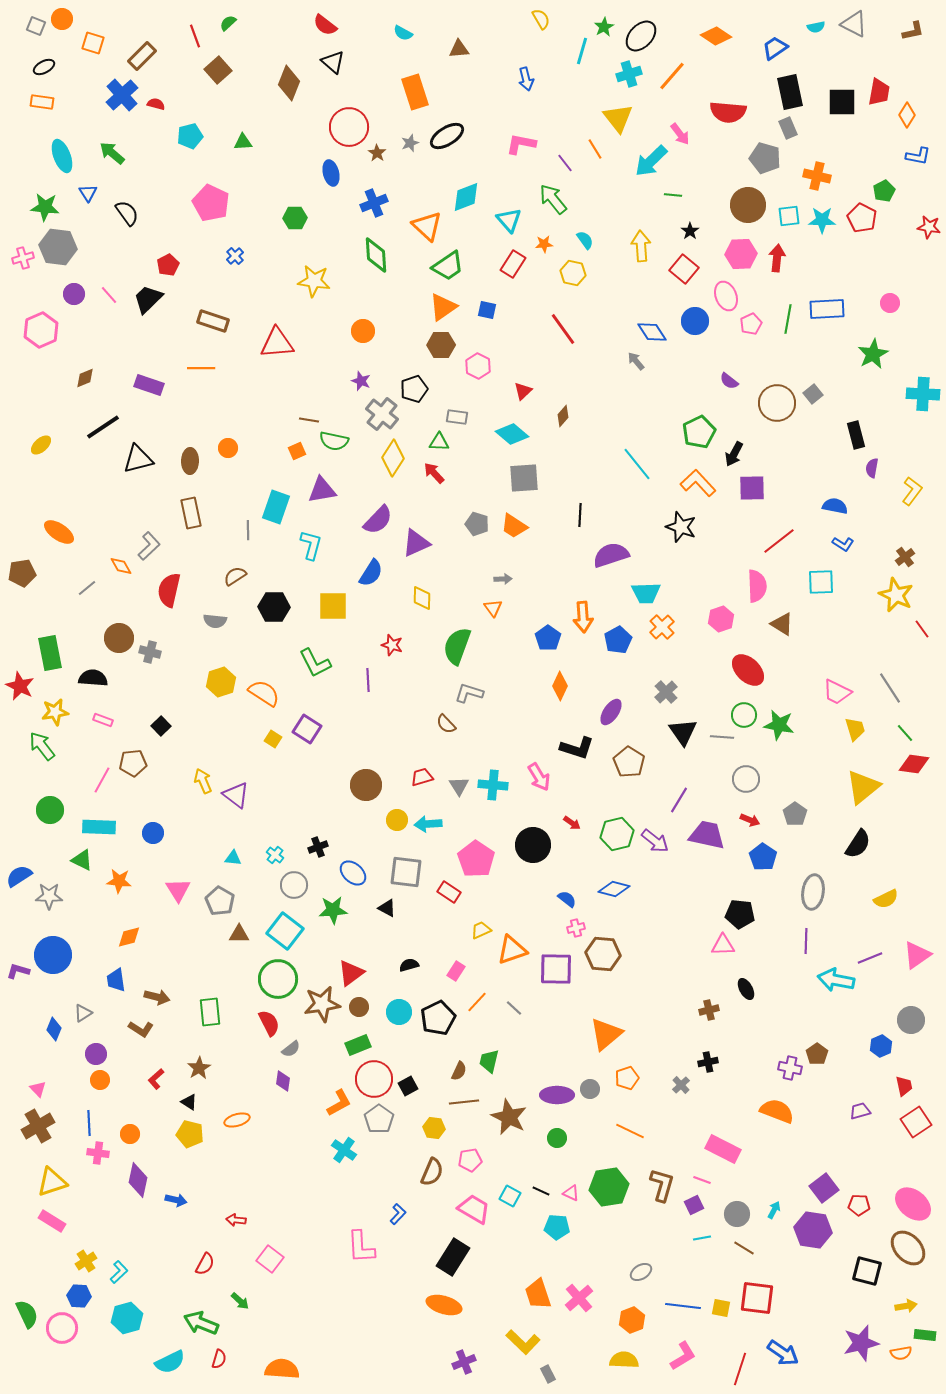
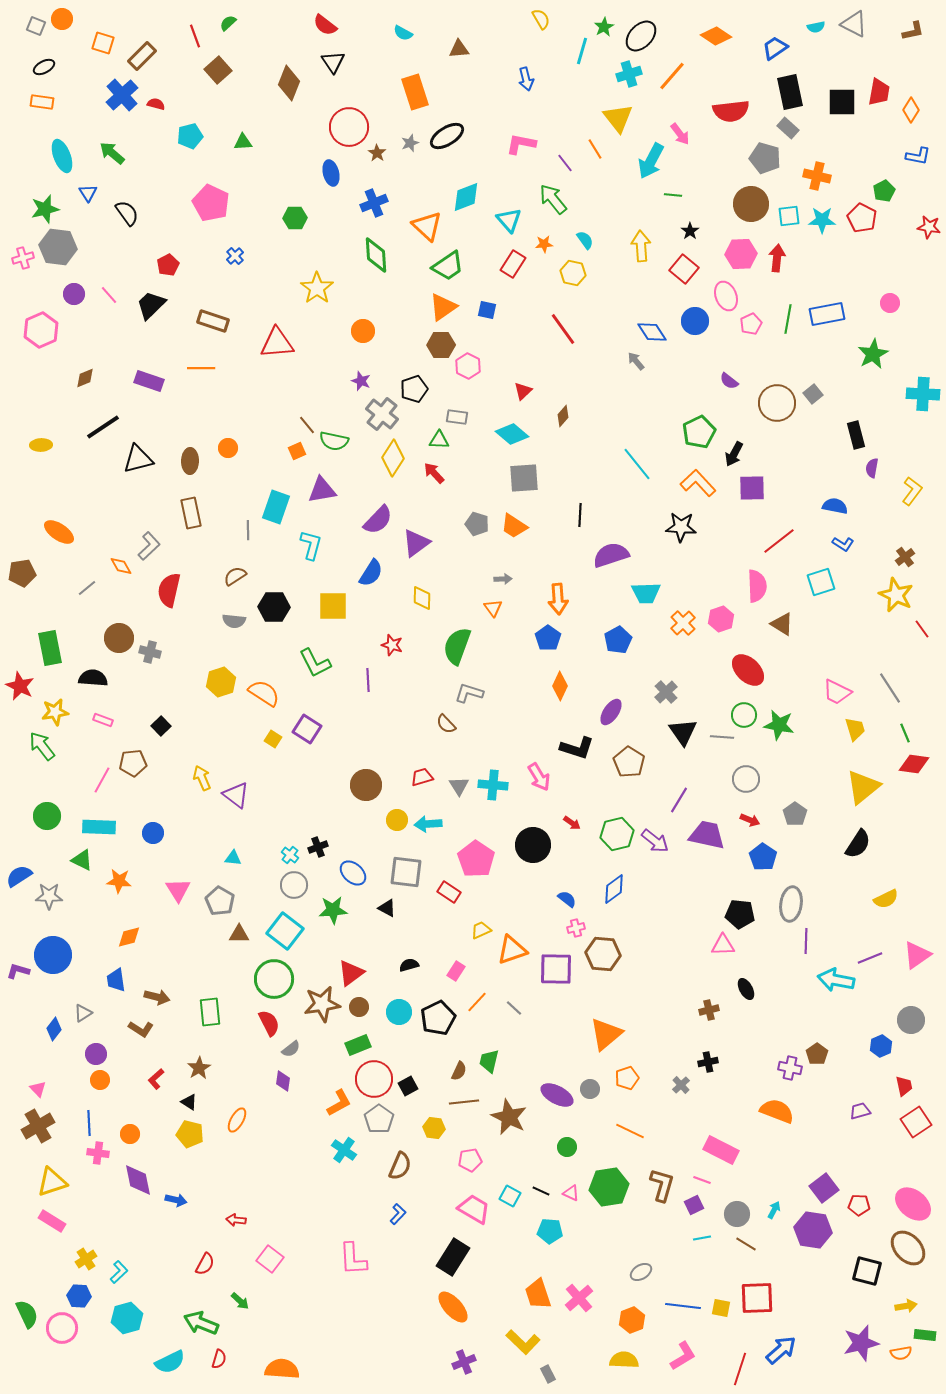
orange square at (93, 43): moved 10 px right
black triangle at (333, 62): rotated 15 degrees clockwise
red semicircle at (728, 112): moved 3 px right, 1 px up; rotated 12 degrees counterclockwise
orange diamond at (907, 115): moved 4 px right, 5 px up
gray rectangle at (788, 128): rotated 25 degrees counterclockwise
cyan arrow at (651, 161): rotated 18 degrees counterclockwise
brown circle at (748, 205): moved 3 px right, 1 px up
green star at (45, 207): moved 2 px down; rotated 20 degrees counterclockwise
yellow star at (314, 281): moved 3 px right, 7 px down; rotated 28 degrees clockwise
black trapezoid at (148, 299): moved 3 px right, 6 px down
blue rectangle at (827, 309): moved 5 px down; rotated 8 degrees counterclockwise
pink hexagon at (478, 366): moved 10 px left
purple rectangle at (149, 385): moved 4 px up
brown line at (309, 420): moved 2 px left, 5 px down; rotated 42 degrees clockwise
green triangle at (439, 442): moved 2 px up
yellow ellipse at (41, 445): rotated 40 degrees clockwise
black star at (681, 527): rotated 16 degrees counterclockwise
purple triangle at (416, 543): rotated 12 degrees counterclockwise
cyan square at (821, 582): rotated 16 degrees counterclockwise
orange arrow at (583, 617): moved 25 px left, 18 px up
gray semicircle at (215, 621): moved 19 px right
orange cross at (662, 627): moved 21 px right, 4 px up
green rectangle at (50, 653): moved 5 px up
green line at (905, 733): rotated 18 degrees clockwise
yellow arrow at (203, 781): moved 1 px left, 3 px up
green circle at (50, 810): moved 3 px left, 6 px down
cyan cross at (275, 855): moved 15 px right
blue diamond at (614, 889): rotated 52 degrees counterclockwise
gray ellipse at (813, 892): moved 22 px left, 12 px down
green circle at (278, 979): moved 4 px left
blue diamond at (54, 1029): rotated 15 degrees clockwise
purple ellipse at (557, 1095): rotated 28 degrees clockwise
orange ellipse at (237, 1120): rotated 45 degrees counterclockwise
green circle at (557, 1138): moved 10 px right, 9 px down
pink rectangle at (723, 1149): moved 2 px left, 1 px down
brown semicircle at (432, 1172): moved 32 px left, 6 px up
purple diamond at (138, 1180): rotated 24 degrees counterclockwise
cyan pentagon at (557, 1227): moved 7 px left, 4 px down
pink L-shape at (361, 1247): moved 8 px left, 12 px down
brown line at (744, 1248): moved 2 px right, 4 px up
yellow cross at (86, 1261): moved 2 px up
red square at (757, 1298): rotated 9 degrees counterclockwise
orange ellipse at (444, 1305): moved 9 px right, 2 px down; rotated 32 degrees clockwise
blue arrow at (783, 1353): moved 2 px left, 3 px up; rotated 76 degrees counterclockwise
